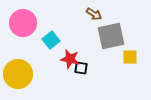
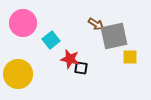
brown arrow: moved 2 px right, 10 px down
gray square: moved 3 px right
